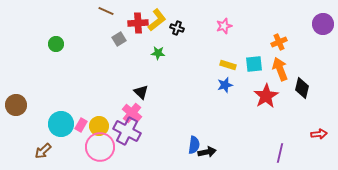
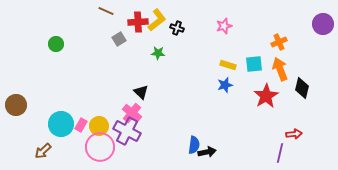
red cross: moved 1 px up
red arrow: moved 25 px left
